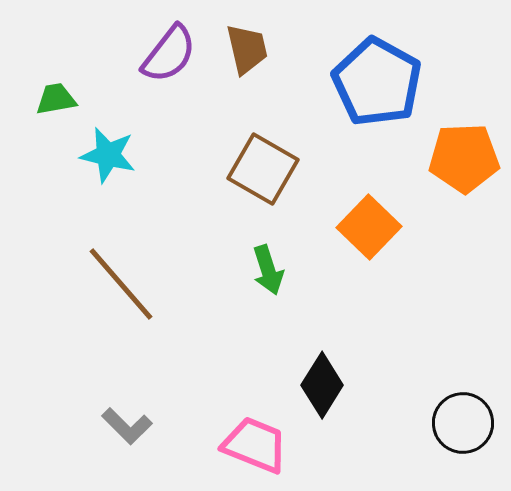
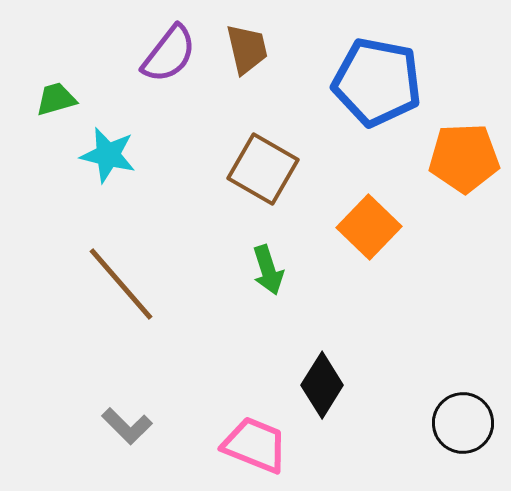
blue pentagon: rotated 18 degrees counterclockwise
green trapezoid: rotated 6 degrees counterclockwise
